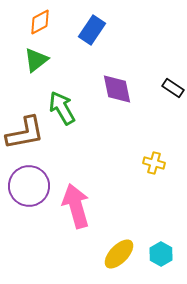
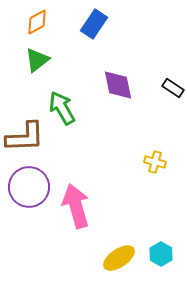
orange diamond: moved 3 px left
blue rectangle: moved 2 px right, 6 px up
green triangle: moved 1 px right
purple diamond: moved 1 px right, 4 px up
brown L-shape: moved 4 px down; rotated 9 degrees clockwise
yellow cross: moved 1 px right, 1 px up
purple circle: moved 1 px down
yellow ellipse: moved 4 px down; rotated 12 degrees clockwise
